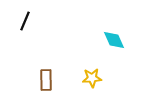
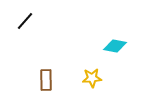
black line: rotated 18 degrees clockwise
cyan diamond: moved 1 px right, 6 px down; rotated 55 degrees counterclockwise
